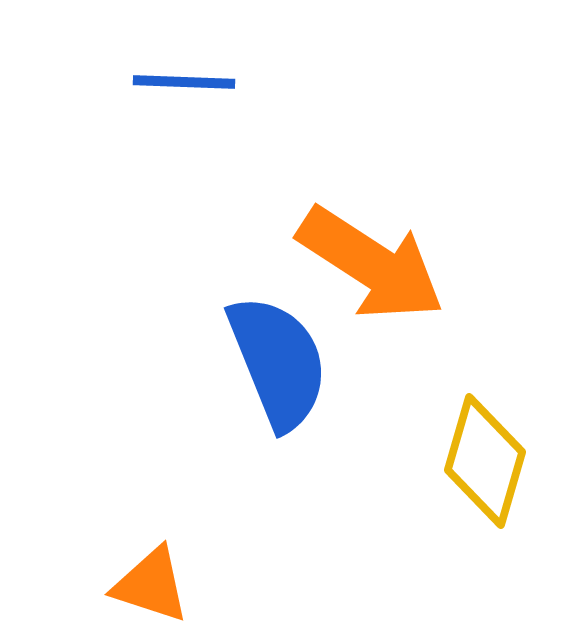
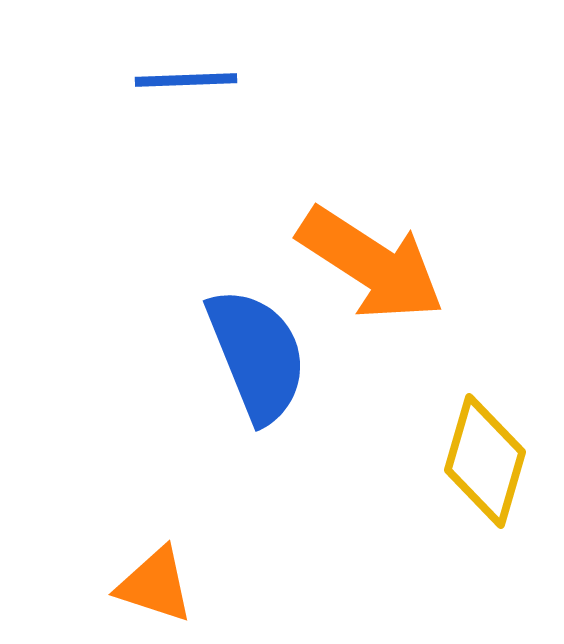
blue line: moved 2 px right, 2 px up; rotated 4 degrees counterclockwise
blue semicircle: moved 21 px left, 7 px up
orange triangle: moved 4 px right
